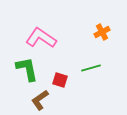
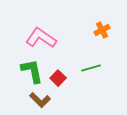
orange cross: moved 2 px up
green L-shape: moved 5 px right, 2 px down
red square: moved 2 px left, 2 px up; rotated 28 degrees clockwise
brown L-shape: rotated 100 degrees counterclockwise
